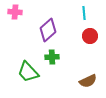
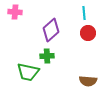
purple diamond: moved 3 px right
red circle: moved 2 px left, 3 px up
green cross: moved 5 px left, 1 px up
green trapezoid: rotated 35 degrees counterclockwise
brown semicircle: rotated 30 degrees clockwise
